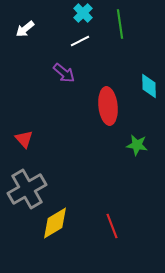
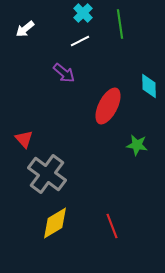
red ellipse: rotated 33 degrees clockwise
gray cross: moved 20 px right, 15 px up; rotated 24 degrees counterclockwise
